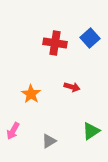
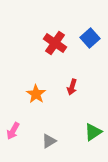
red cross: rotated 25 degrees clockwise
red arrow: rotated 91 degrees clockwise
orange star: moved 5 px right
green triangle: moved 2 px right, 1 px down
